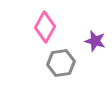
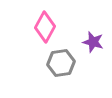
purple star: moved 2 px left, 1 px down
